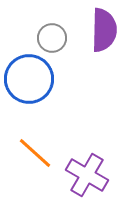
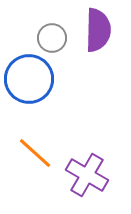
purple semicircle: moved 6 px left
